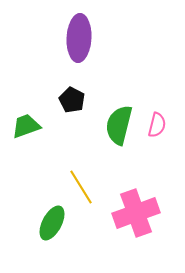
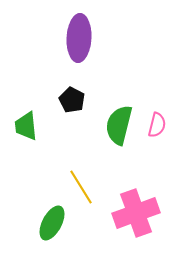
green trapezoid: rotated 76 degrees counterclockwise
